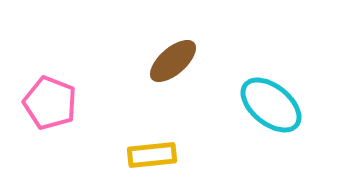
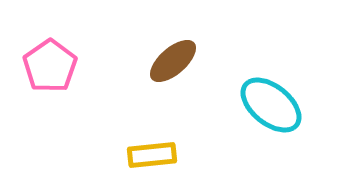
pink pentagon: moved 37 px up; rotated 16 degrees clockwise
